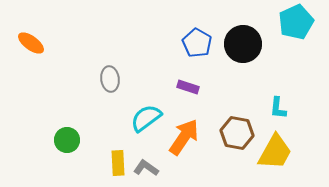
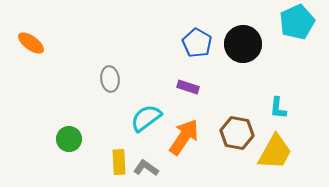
cyan pentagon: moved 1 px right
green circle: moved 2 px right, 1 px up
yellow rectangle: moved 1 px right, 1 px up
